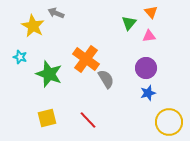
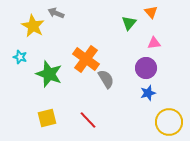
pink triangle: moved 5 px right, 7 px down
